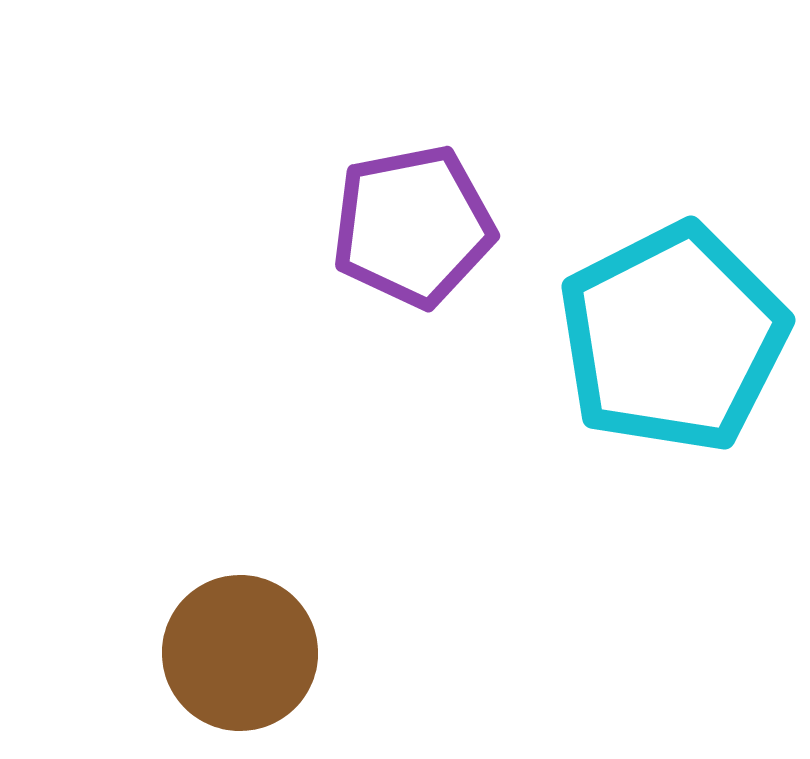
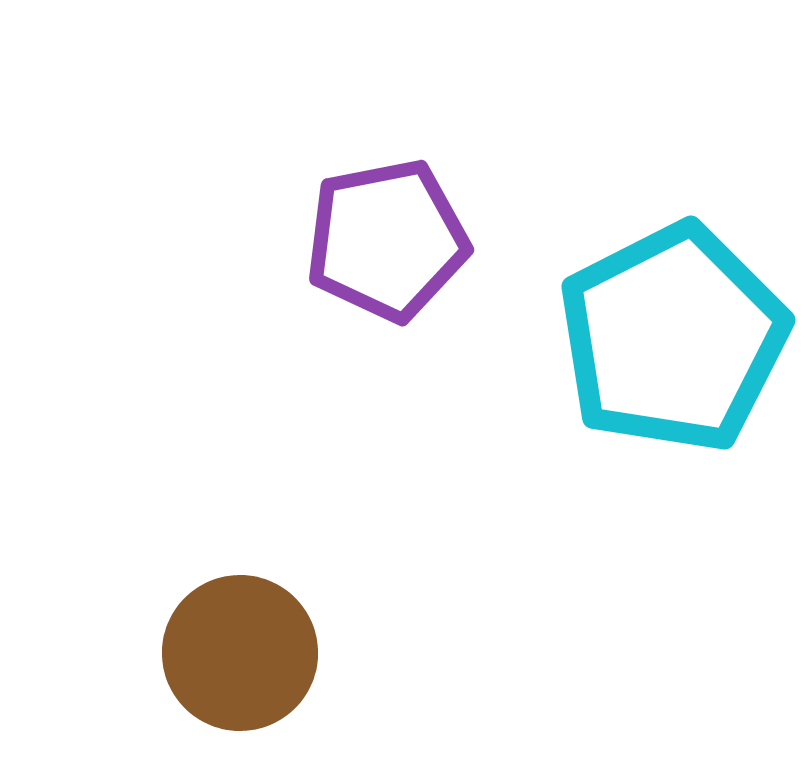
purple pentagon: moved 26 px left, 14 px down
